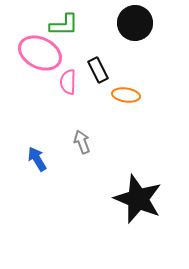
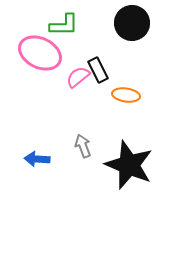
black circle: moved 3 px left
pink semicircle: moved 10 px right, 5 px up; rotated 50 degrees clockwise
gray arrow: moved 1 px right, 4 px down
blue arrow: rotated 55 degrees counterclockwise
black star: moved 9 px left, 34 px up
